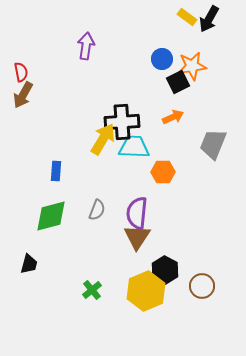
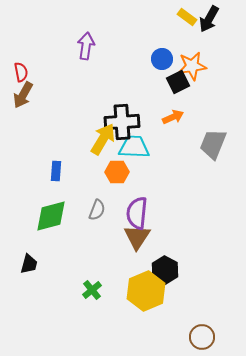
orange hexagon: moved 46 px left
brown circle: moved 51 px down
